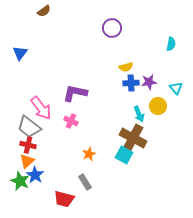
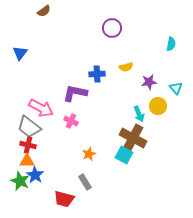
blue cross: moved 34 px left, 9 px up
pink arrow: rotated 25 degrees counterclockwise
orange triangle: rotated 42 degrees clockwise
